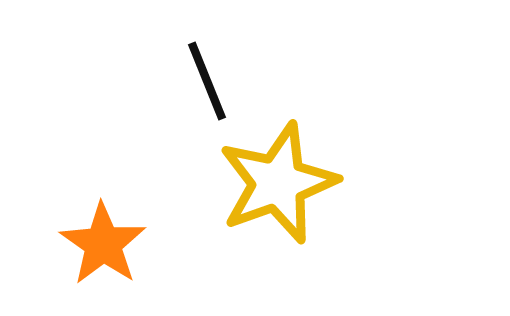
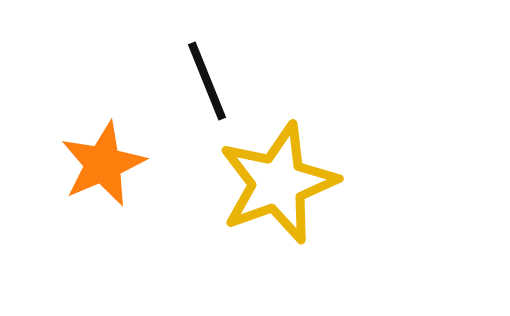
orange star: moved 80 px up; rotated 14 degrees clockwise
